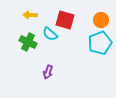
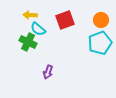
red square: rotated 36 degrees counterclockwise
cyan semicircle: moved 12 px left, 5 px up
